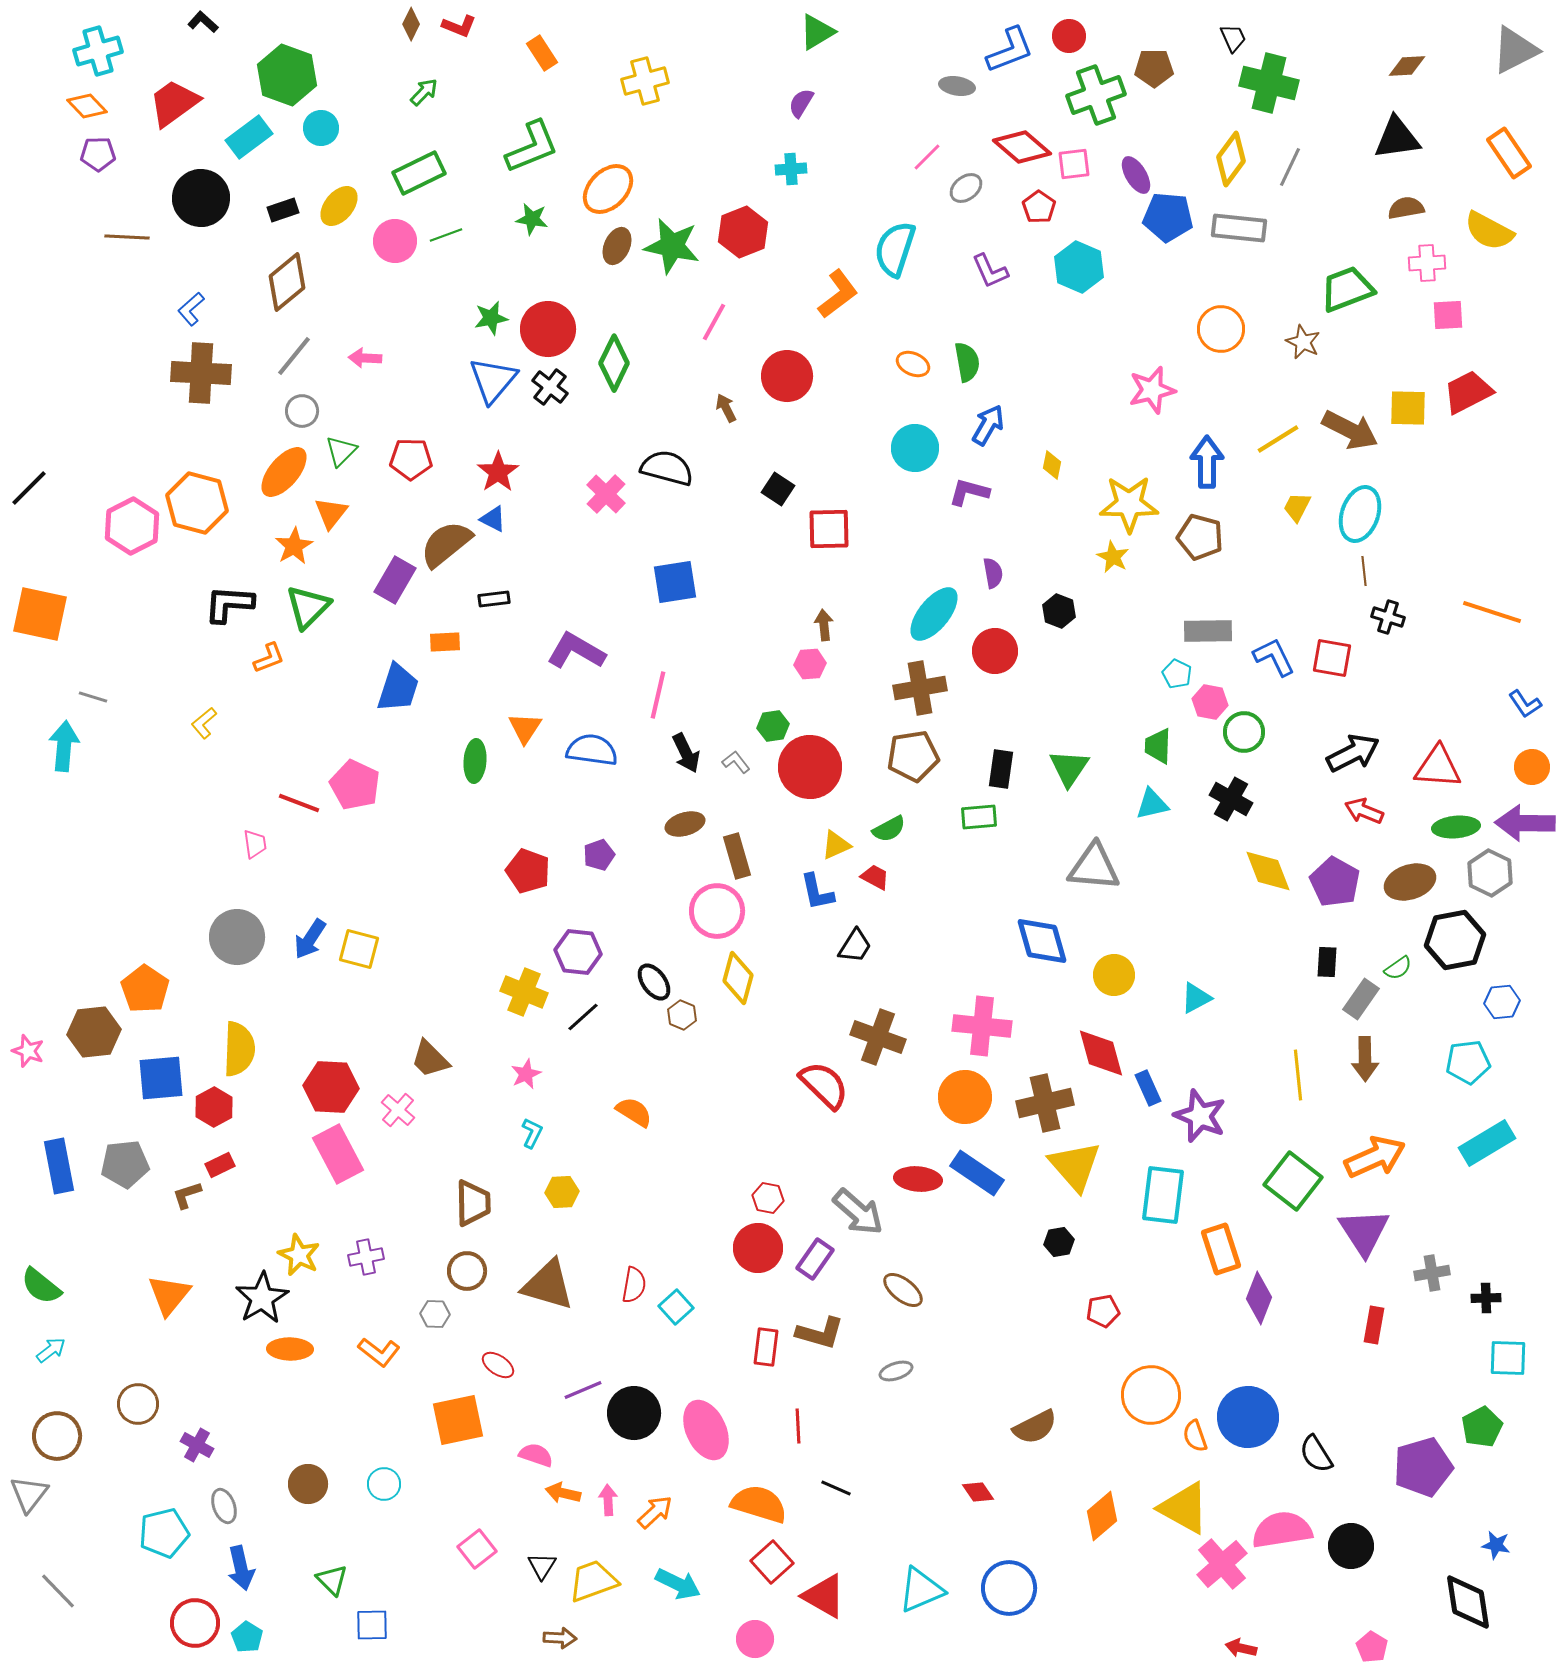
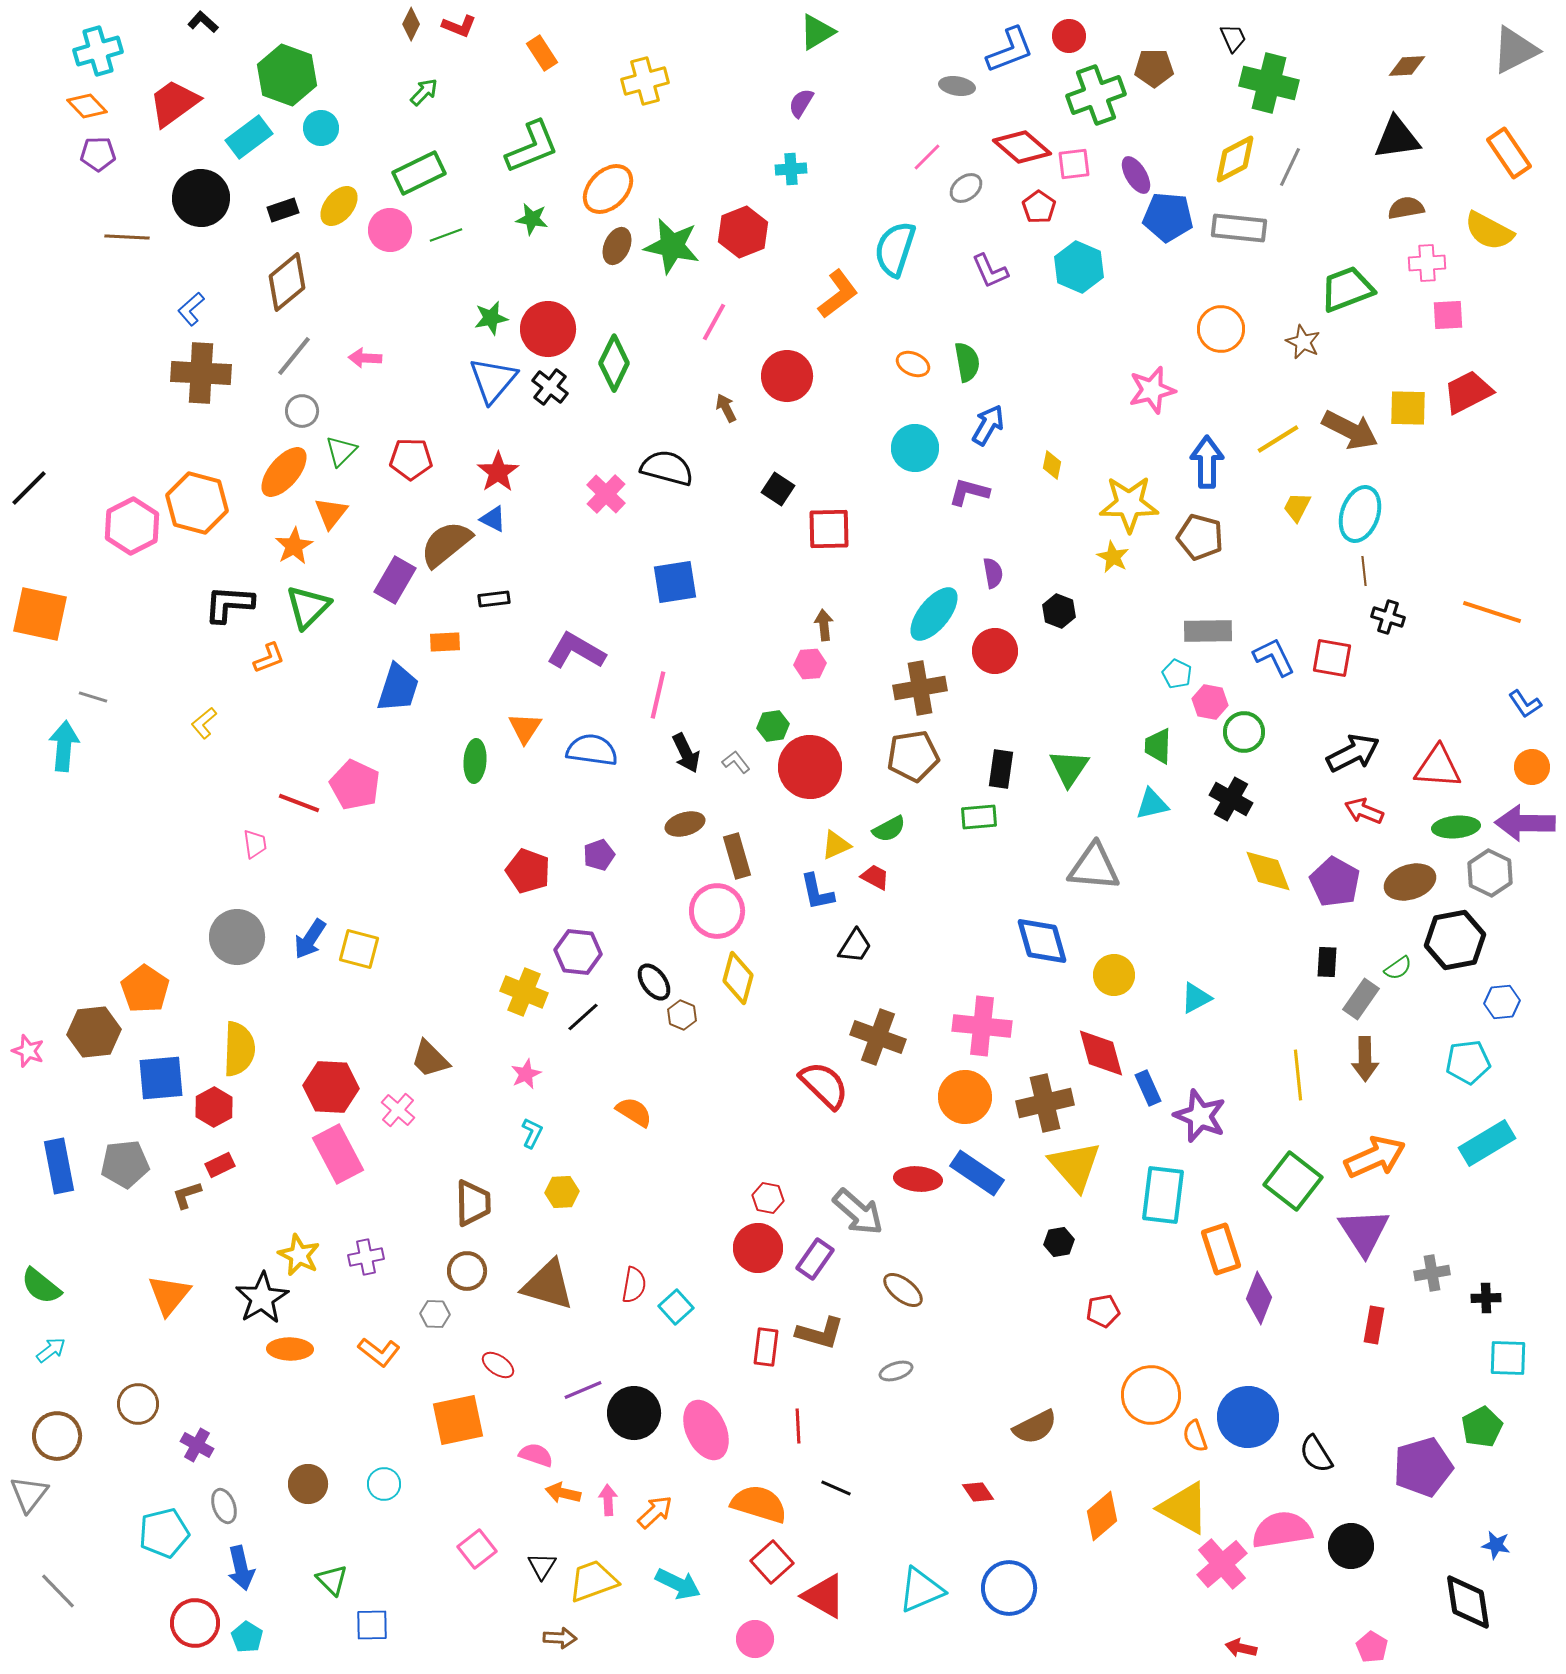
yellow diamond at (1231, 159): moved 4 px right; rotated 26 degrees clockwise
pink circle at (395, 241): moved 5 px left, 11 px up
